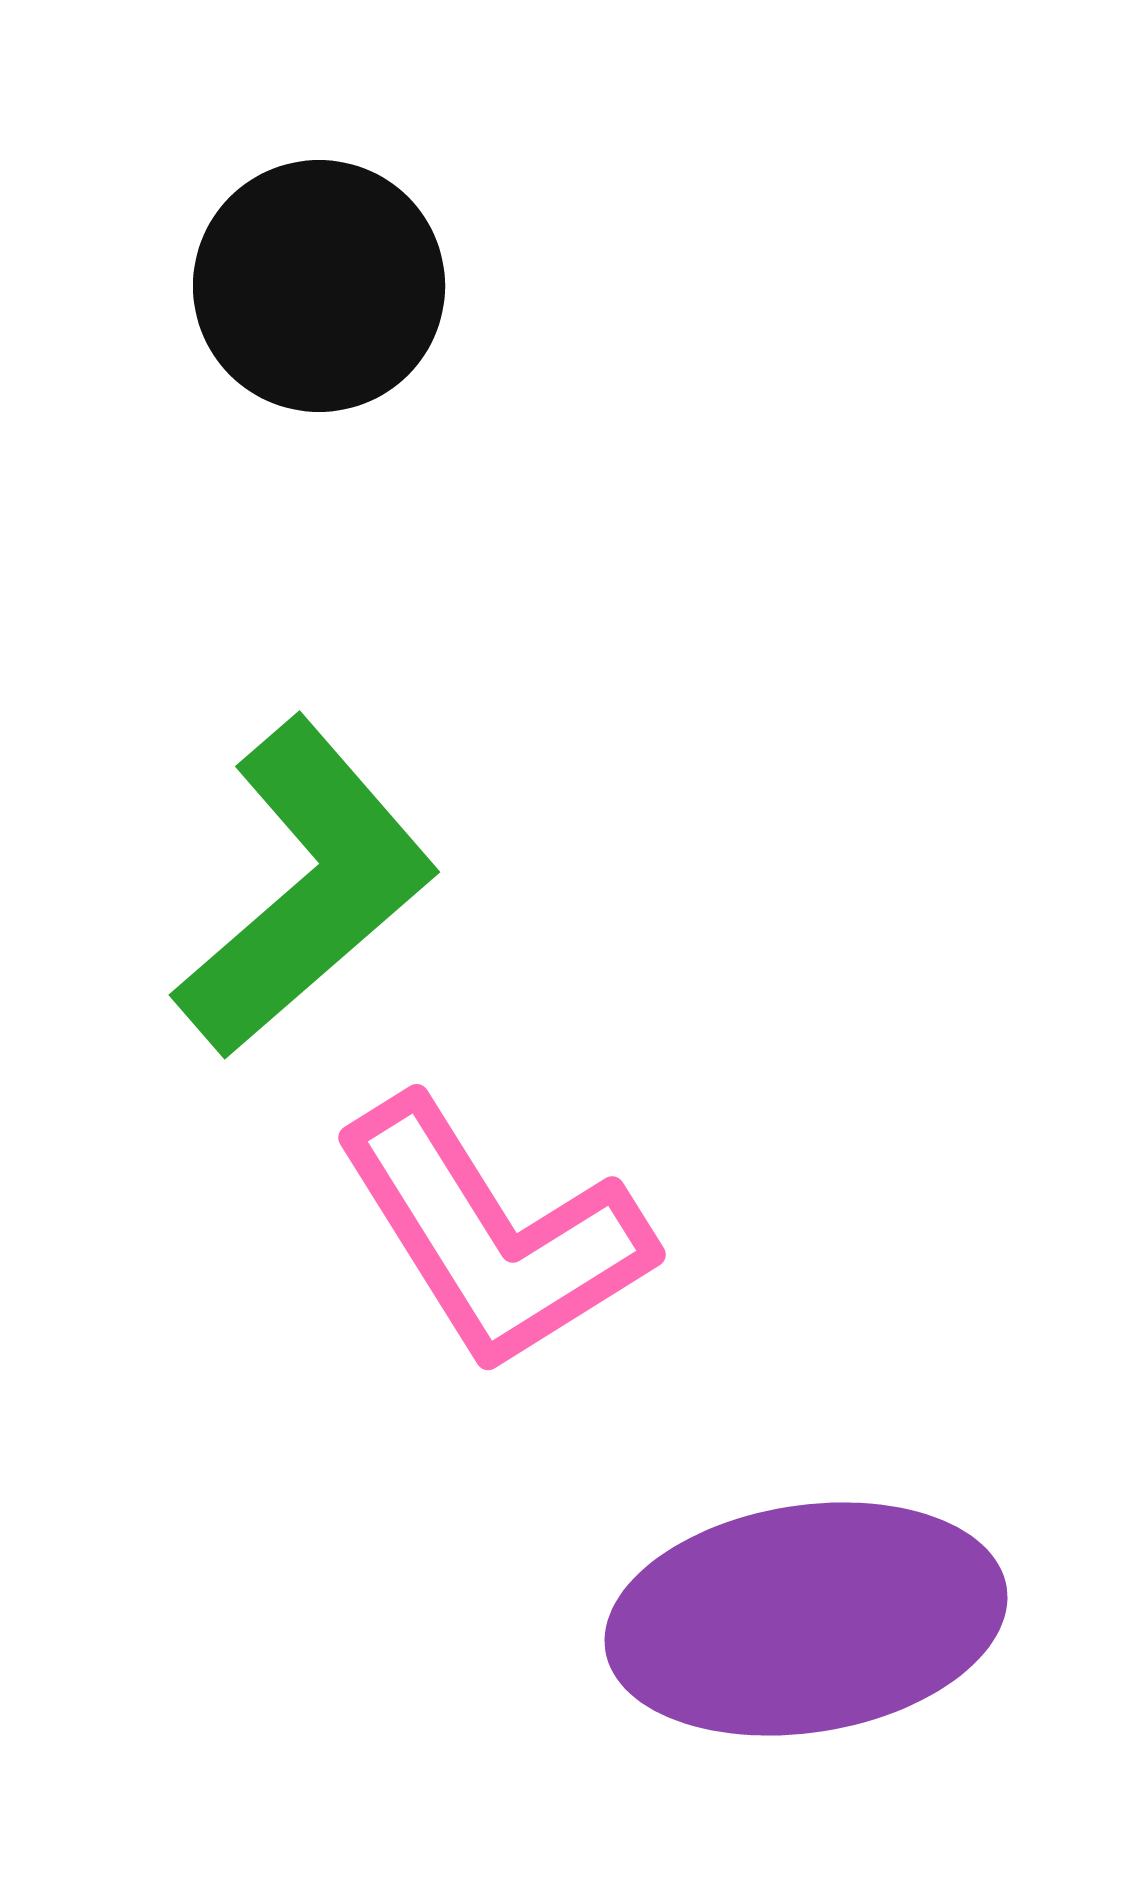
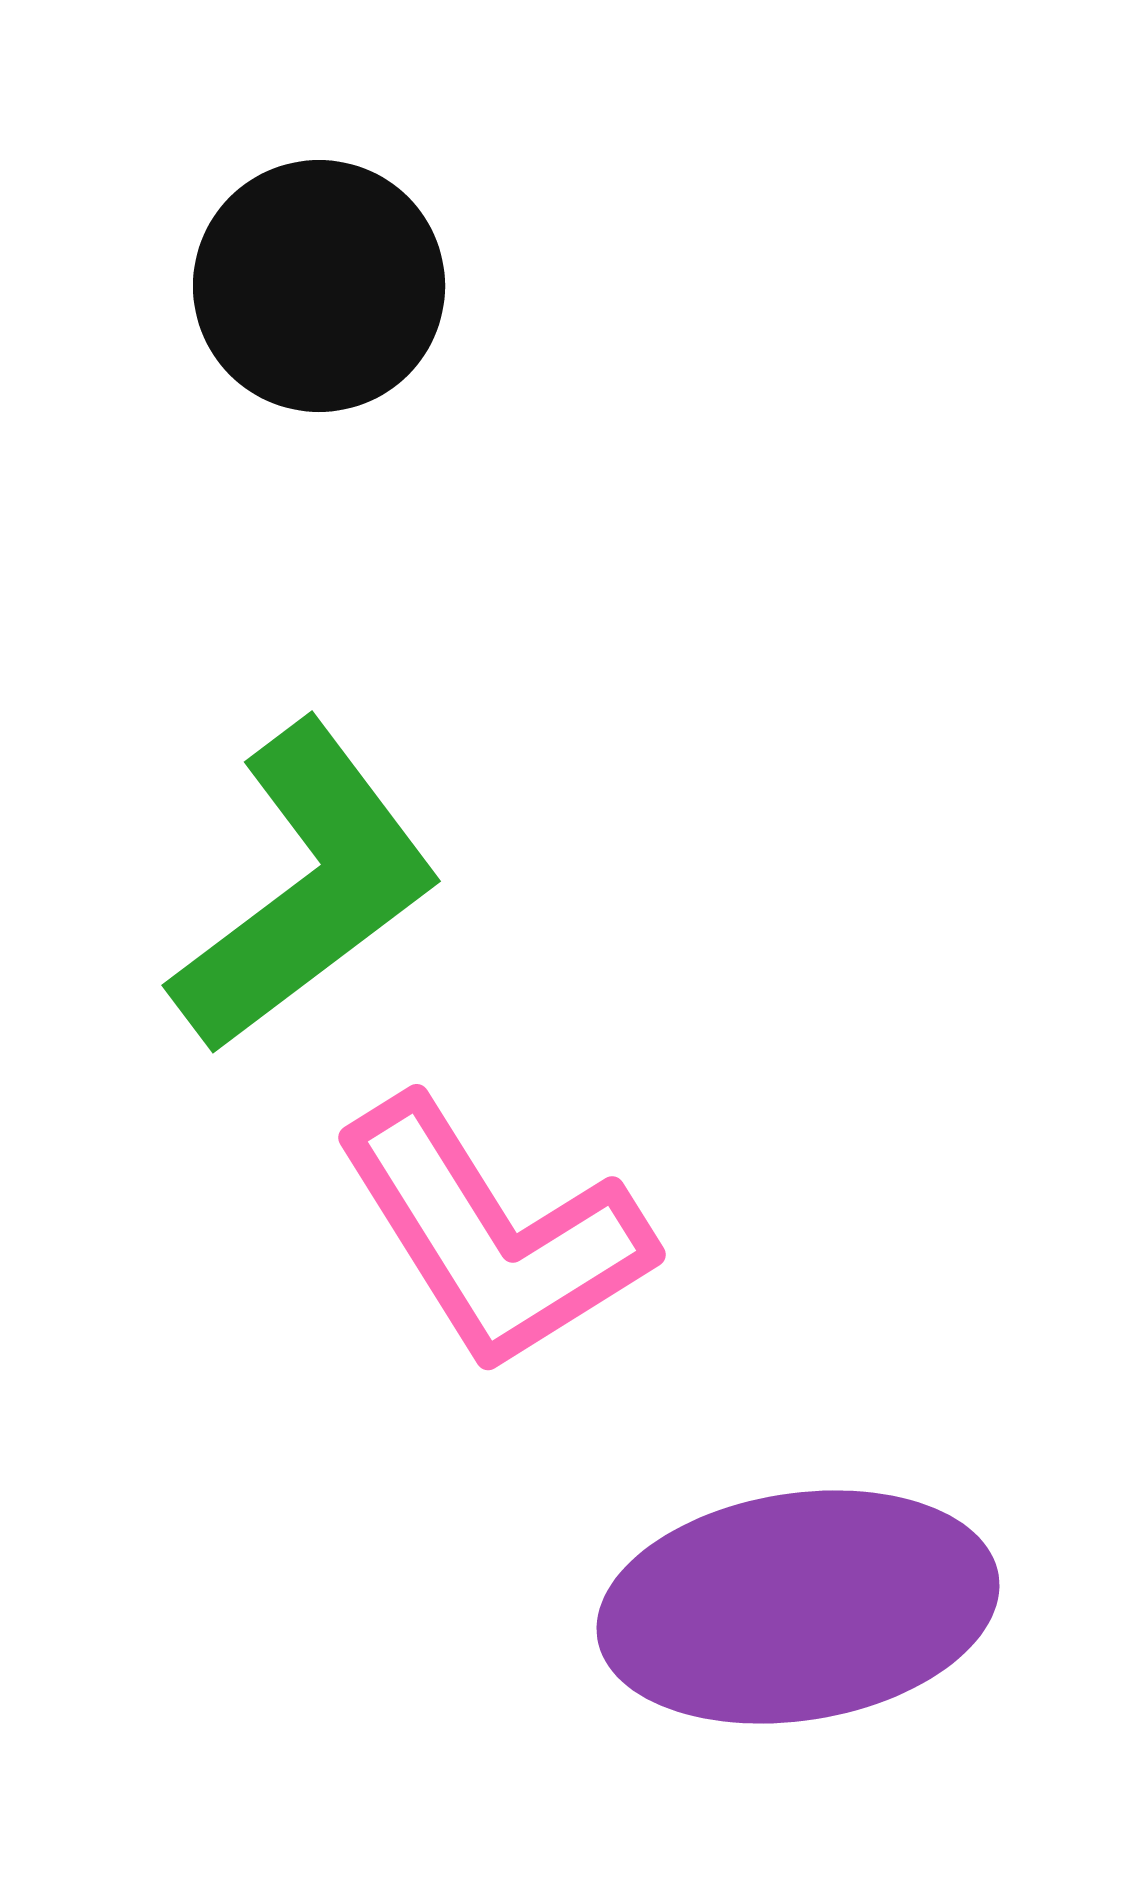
green L-shape: rotated 4 degrees clockwise
purple ellipse: moved 8 px left, 12 px up
